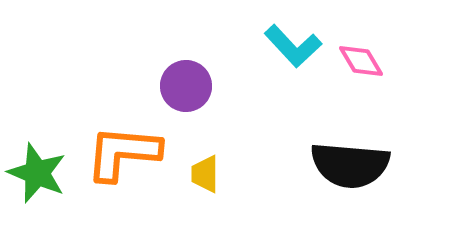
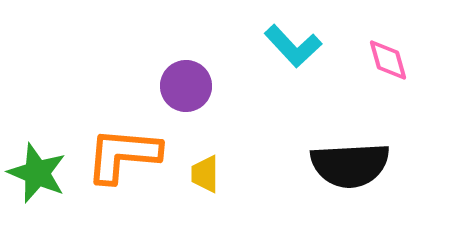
pink diamond: moved 27 px right, 1 px up; rotated 15 degrees clockwise
orange L-shape: moved 2 px down
black semicircle: rotated 8 degrees counterclockwise
